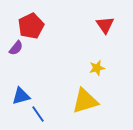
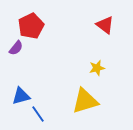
red triangle: rotated 18 degrees counterclockwise
